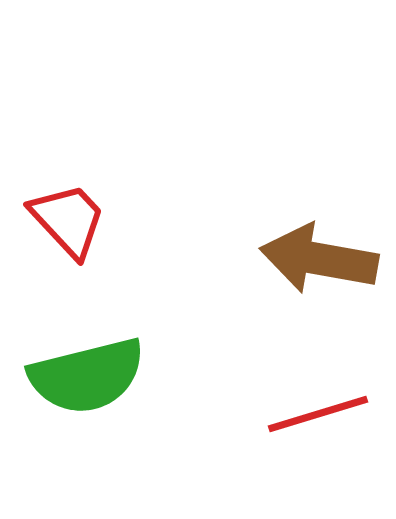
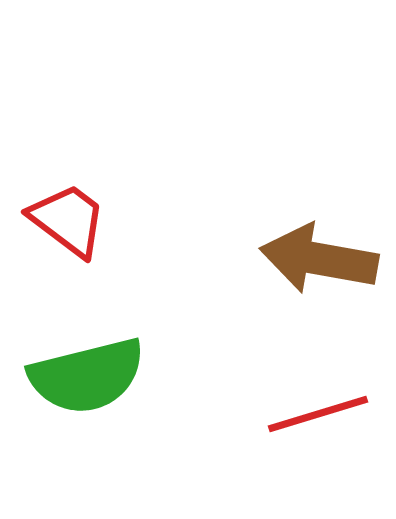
red trapezoid: rotated 10 degrees counterclockwise
